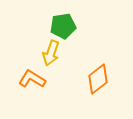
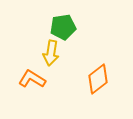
green pentagon: moved 1 px down
yellow arrow: rotated 10 degrees counterclockwise
